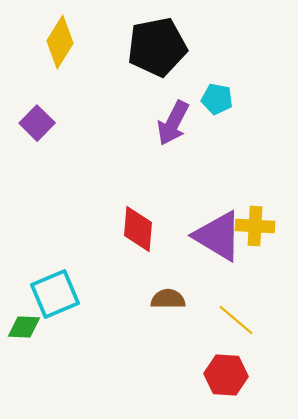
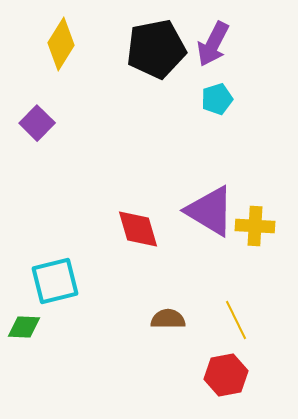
yellow diamond: moved 1 px right, 2 px down
black pentagon: moved 1 px left, 2 px down
cyan pentagon: rotated 28 degrees counterclockwise
purple arrow: moved 40 px right, 79 px up
red diamond: rotated 21 degrees counterclockwise
purple triangle: moved 8 px left, 25 px up
cyan square: moved 13 px up; rotated 9 degrees clockwise
brown semicircle: moved 20 px down
yellow line: rotated 24 degrees clockwise
red hexagon: rotated 15 degrees counterclockwise
